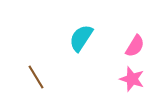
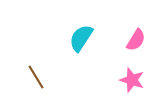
pink semicircle: moved 1 px right, 6 px up
pink star: moved 1 px down
